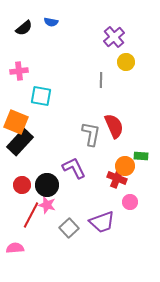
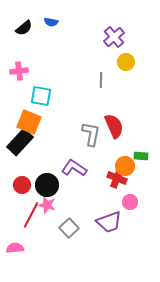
orange square: moved 13 px right
purple L-shape: rotated 30 degrees counterclockwise
purple trapezoid: moved 7 px right
